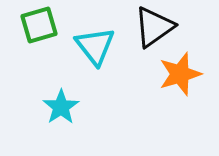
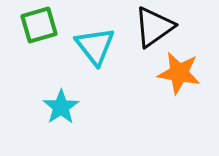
orange star: moved 1 px left, 1 px up; rotated 27 degrees clockwise
